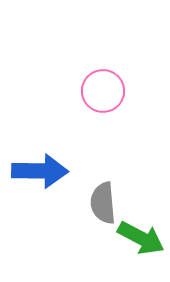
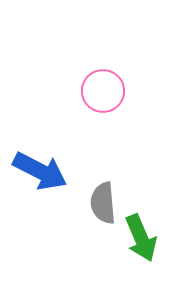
blue arrow: rotated 26 degrees clockwise
green arrow: rotated 39 degrees clockwise
